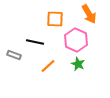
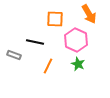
orange line: rotated 21 degrees counterclockwise
